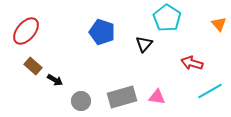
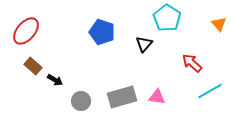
red arrow: rotated 25 degrees clockwise
